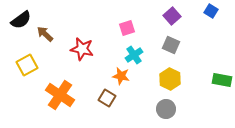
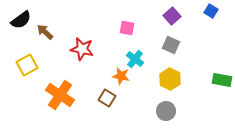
pink square: rotated 28 degrees clockwise
brown arrow: moved 2 px up
cyan cross: moved 1 px right, 4 px down; rotated 18 degrees counterclockwise
gray circle: moved 2 px down
